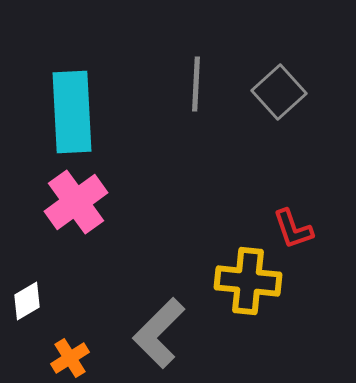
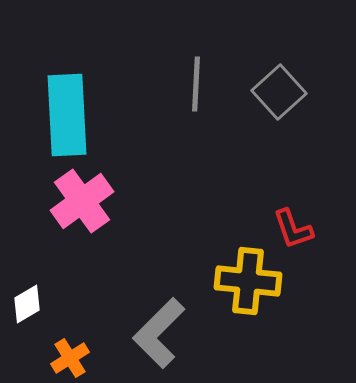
cyan rectangle: moved 5 px left, 3 px down
pink cross: moved 6 px right, 1 px up
white diamond: moved 3 px down
